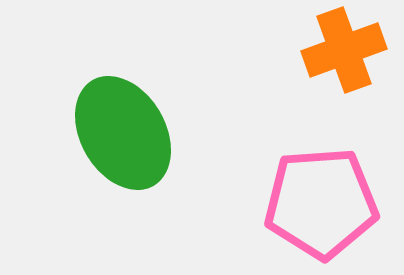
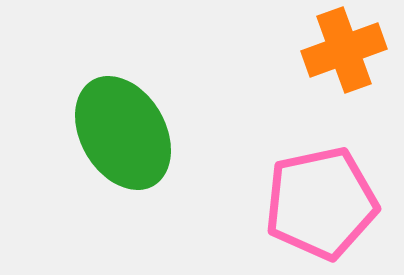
pink pentagon: rotated 8 degrees counterclockwise
